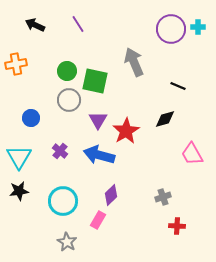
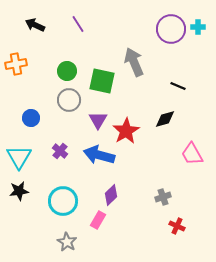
green square: moved 7 px right
red cross: rotated 21 degrees clockwise
